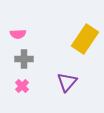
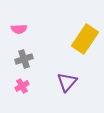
pink semicircle: moved 1 px right, 5 px up
gray cross: rotated 18 degrees counterclockwise
pink cross: rotated 16 degrees clockwise
